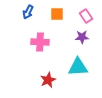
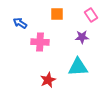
blue arrow: moved 8 px left, 11 px down; rotated 96 degrees clockwise
pink rectangle: moved 5 px right, 1 px up
